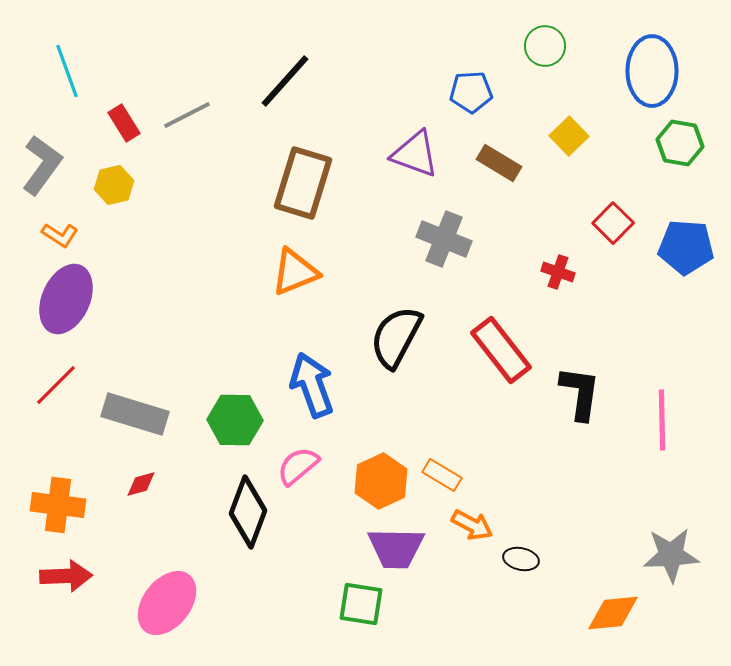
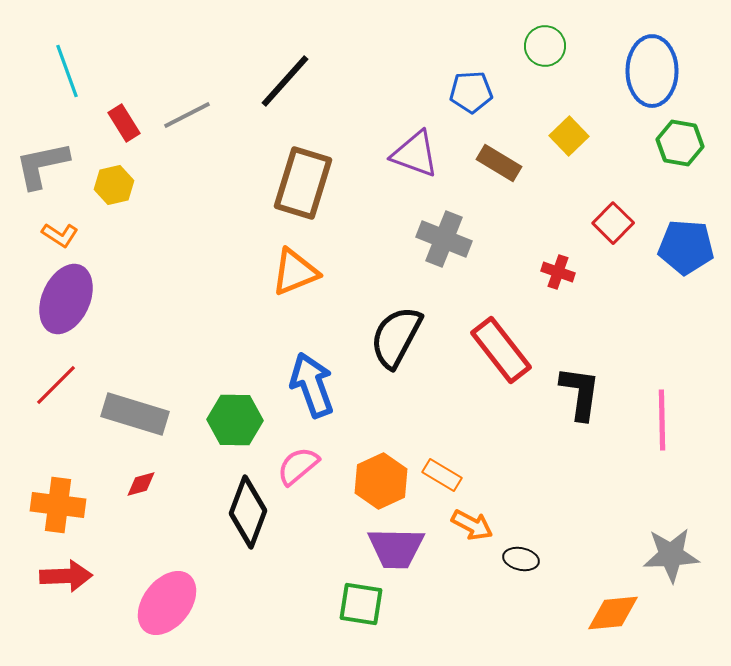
gray L-shape at (42, 165): rotated 138 degrees counterclockwise
